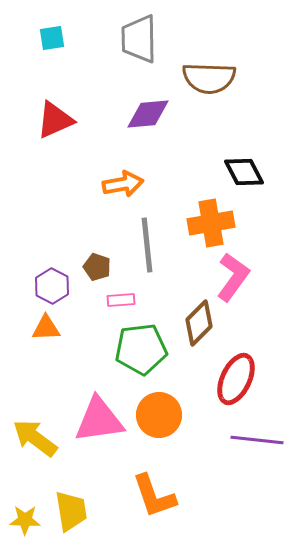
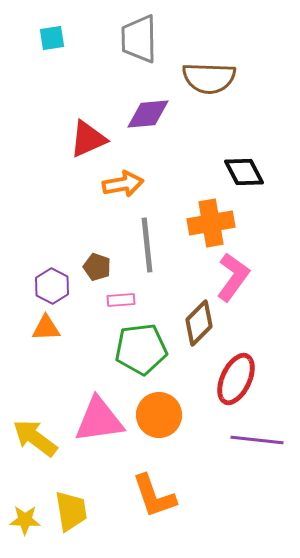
red triangle: moved 33 px right, 19 px down
